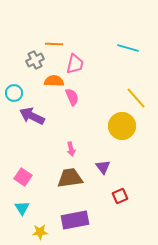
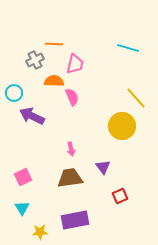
pink square: rotated 30 degrees clockwise
